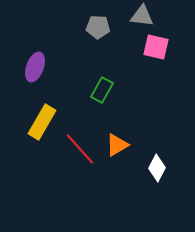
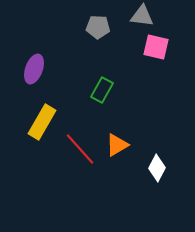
purple ellipse: moved 1 px left, 2 px down
